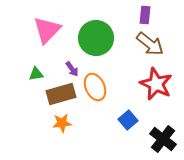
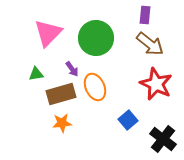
pink triangle: moved 1 px right, 3 px down
